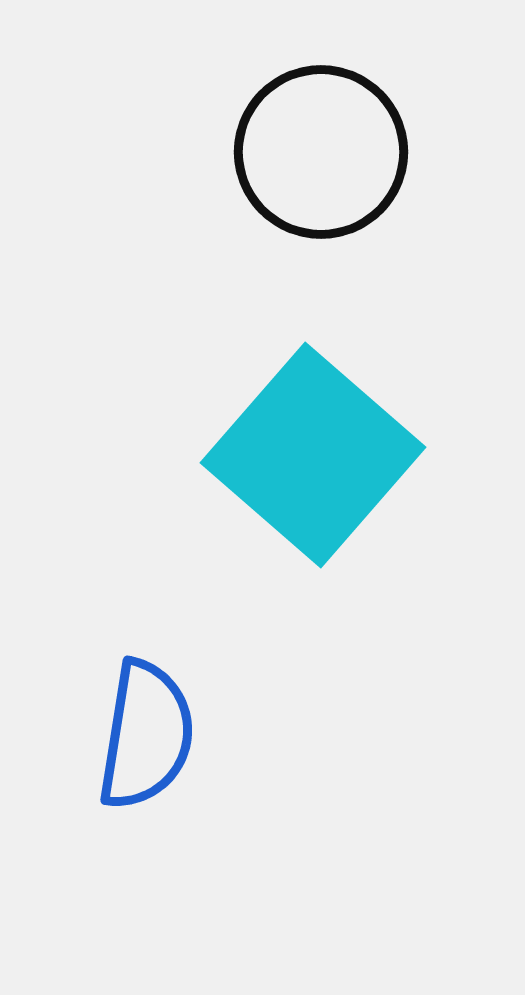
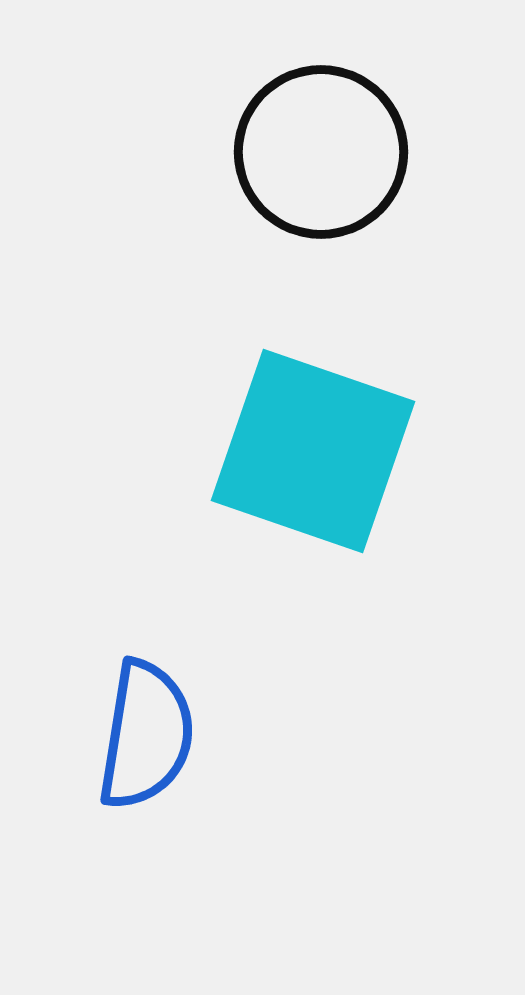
cyan square: moved 4 px up; rotated 22 degrees counterclockwise
